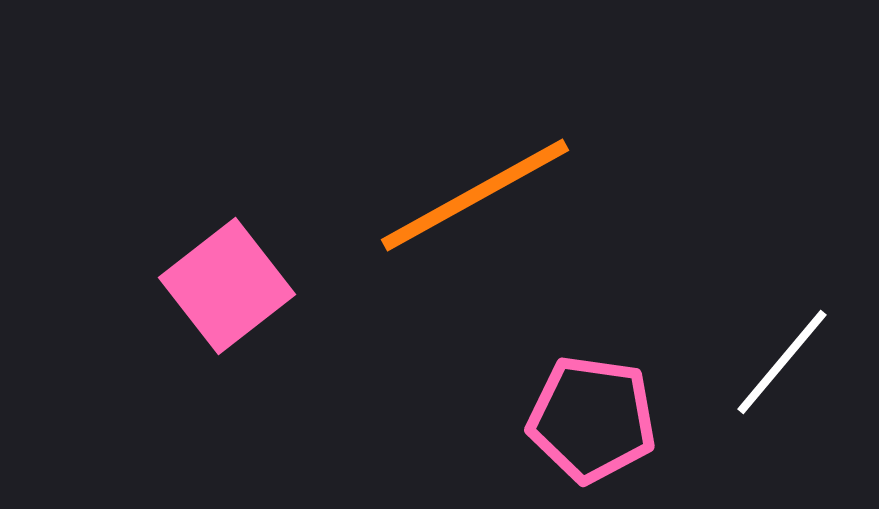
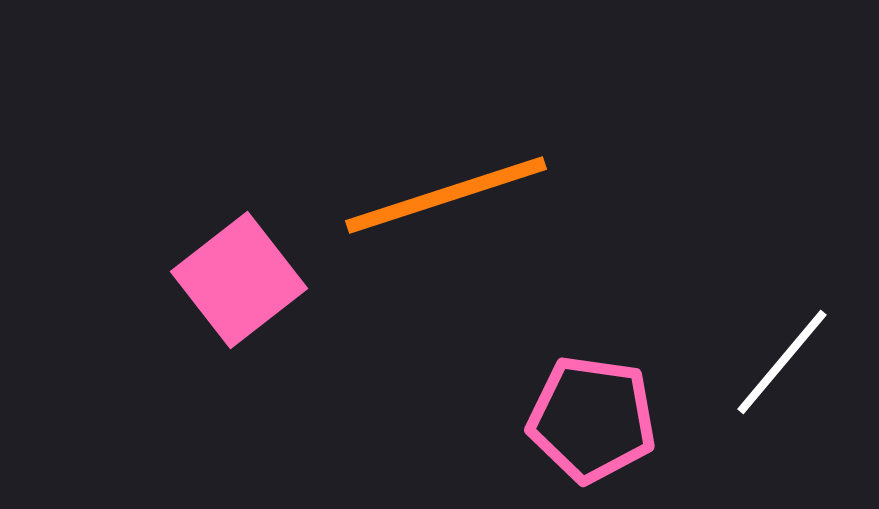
orange line: moved 29 px left; rotated 11 degrees clockwise
pink square: moved 12 px right, 6 px up
